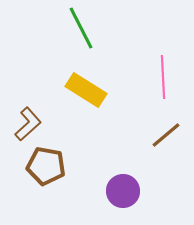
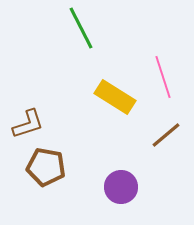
pink line: rotated 15 degrees counterclockwise
yellow rectangle: moved 29 px right, 7 px down
brown L-shape: rotated 24 degrees clockwise
brown pentagon: moved 1 px down
purple circle: moved 2 px left, 4 px up
